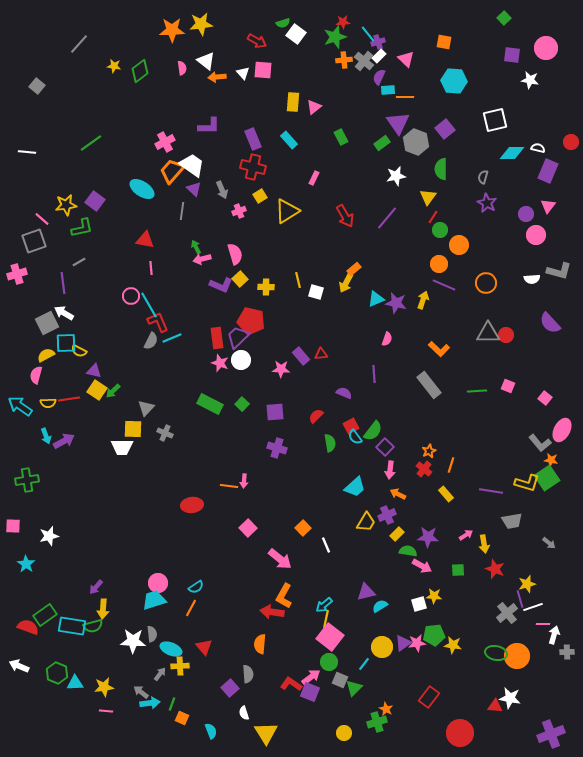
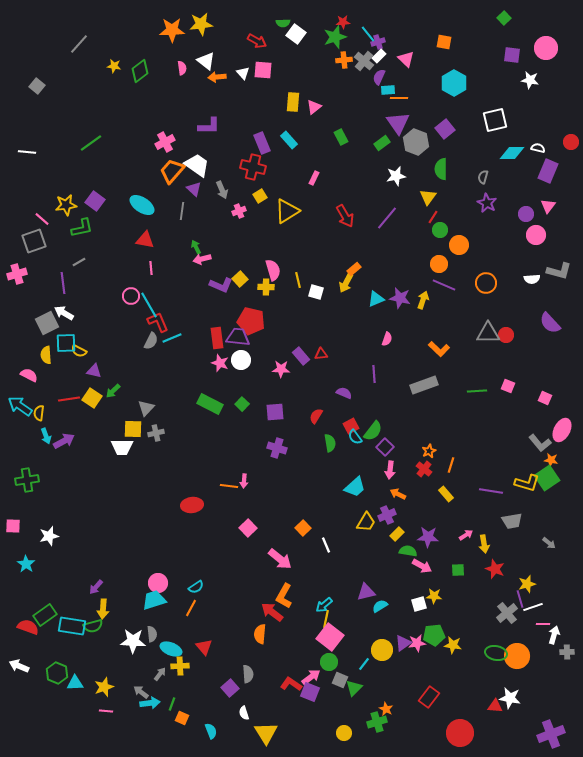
green semicircle at (283, 23): rotated 16 degrees clockwise
cyan hexagon at (454, 81): moved 2 px down; rotated 25 degrees clockwise
orange line at (405, 97): moved 6 px left, 1 px down
purple rectangle at (253, 139): moved 9 px right, 4 px down
white trapezoid at (192, 165): moved 5 px right
cyan ellipse at (142, 189): moved 16 px down
pink semicircle at (235, 254): moved 38 px right, 16 px down
purple star at (396, 303): moved 4 px right, 5 px up
purple trapezoid at (238, 337): rotated 50 degrees clockwise
yellow semicircle at (46, 355): rotated 66 degrees counterclockwise
pink semicircle at (36, 375): moved 7 px left; rotated 102 degrees clockwise
gray rectangle at (429, 385): moved 5 px left; rotated 72 degrees counterclockwise
yellow square at (97, 390): moved 5 px left, 8 px down
pink square at (545, 398): rotated 16 degrees counterclockwise
yellow semicircle at (48, 403): moved 9 px left, 10 px down; rotated 98 degrees clockwise
red semicircle at (316, 416): rotated 14 degrees counterclockwise
gray cross at (165, 433): moved 9 px left; rotated 35 degrees counterclockwise
red arrow at (272, 612): rotated 30 degrees clockwise
orange semicircle at (260, 644): moved 10 px up
yellow circle at (382, 647): moved 3 px down
yellow star at (104, 687): rotated 12 degrees counterclockwise
